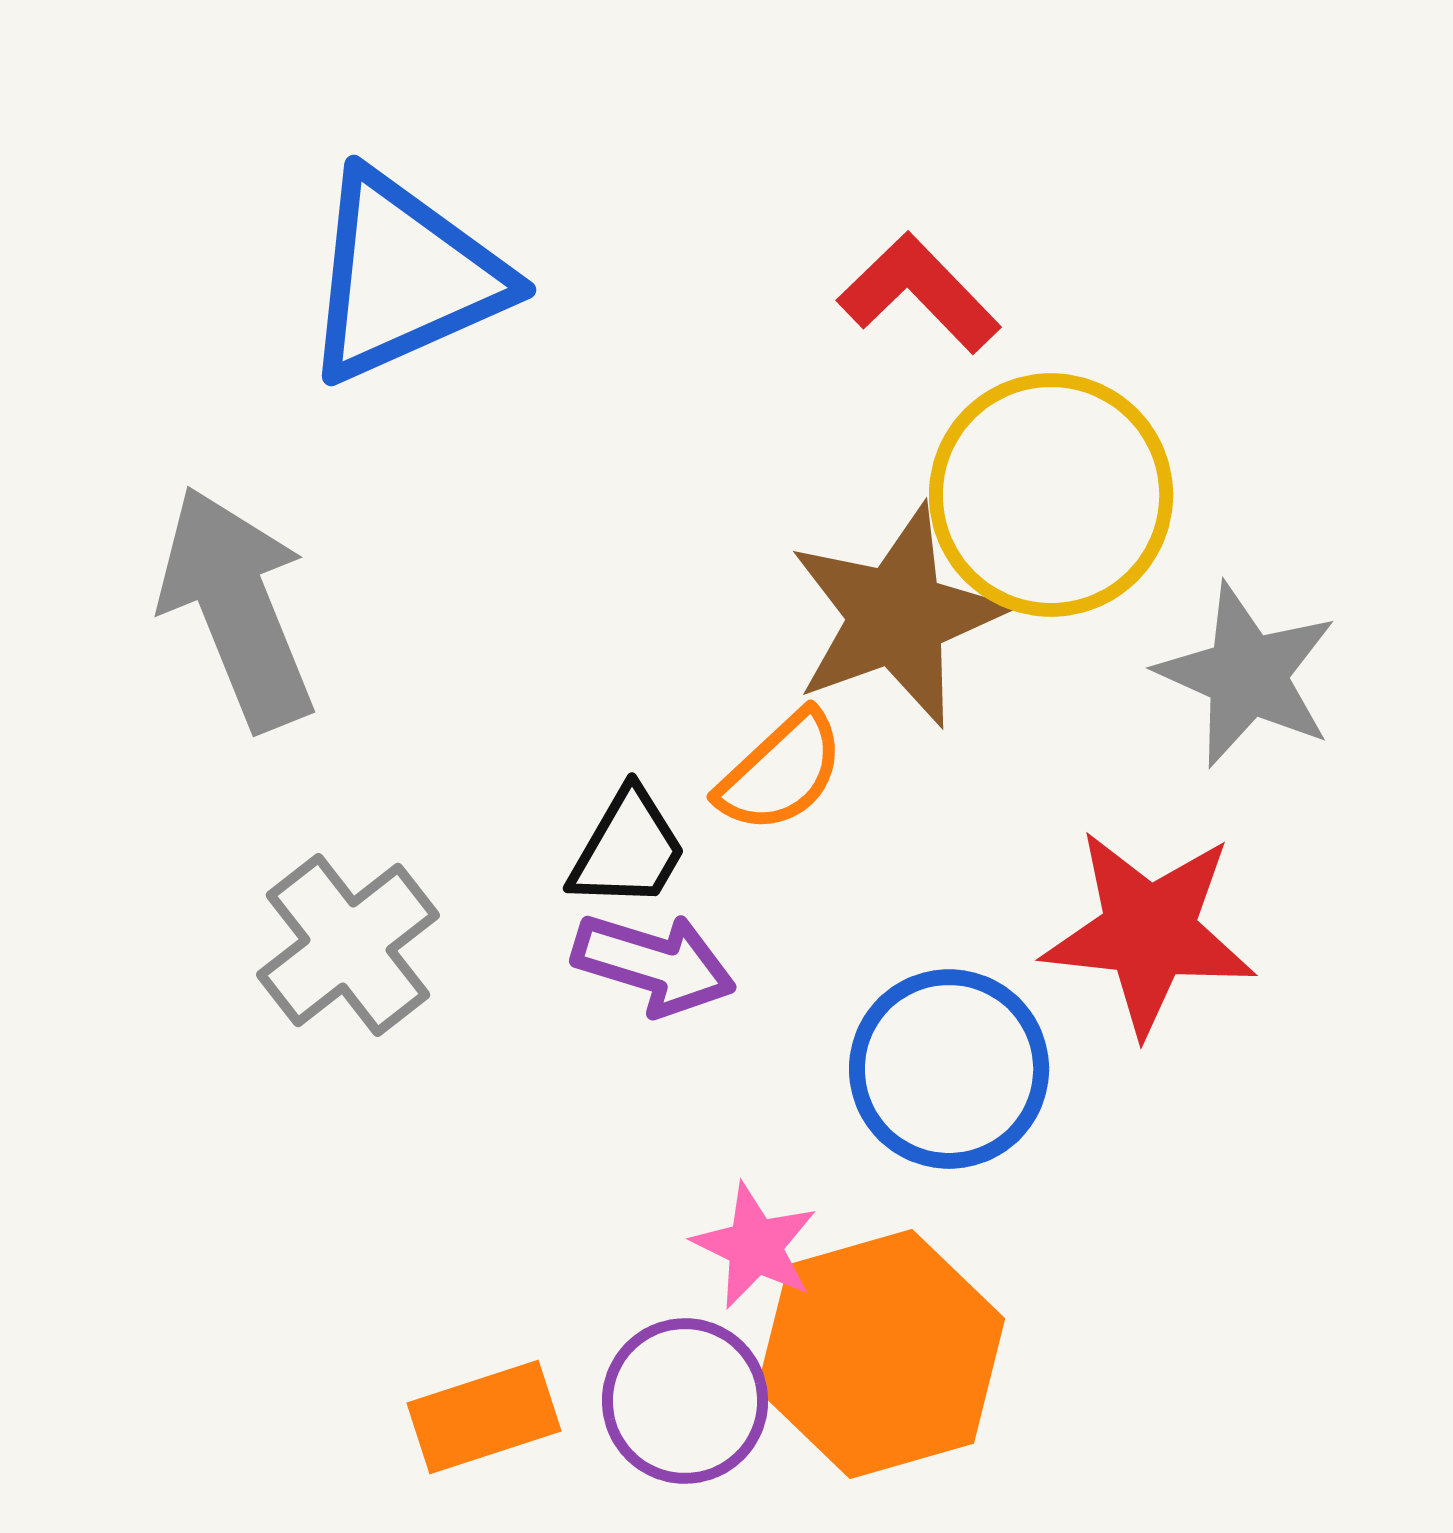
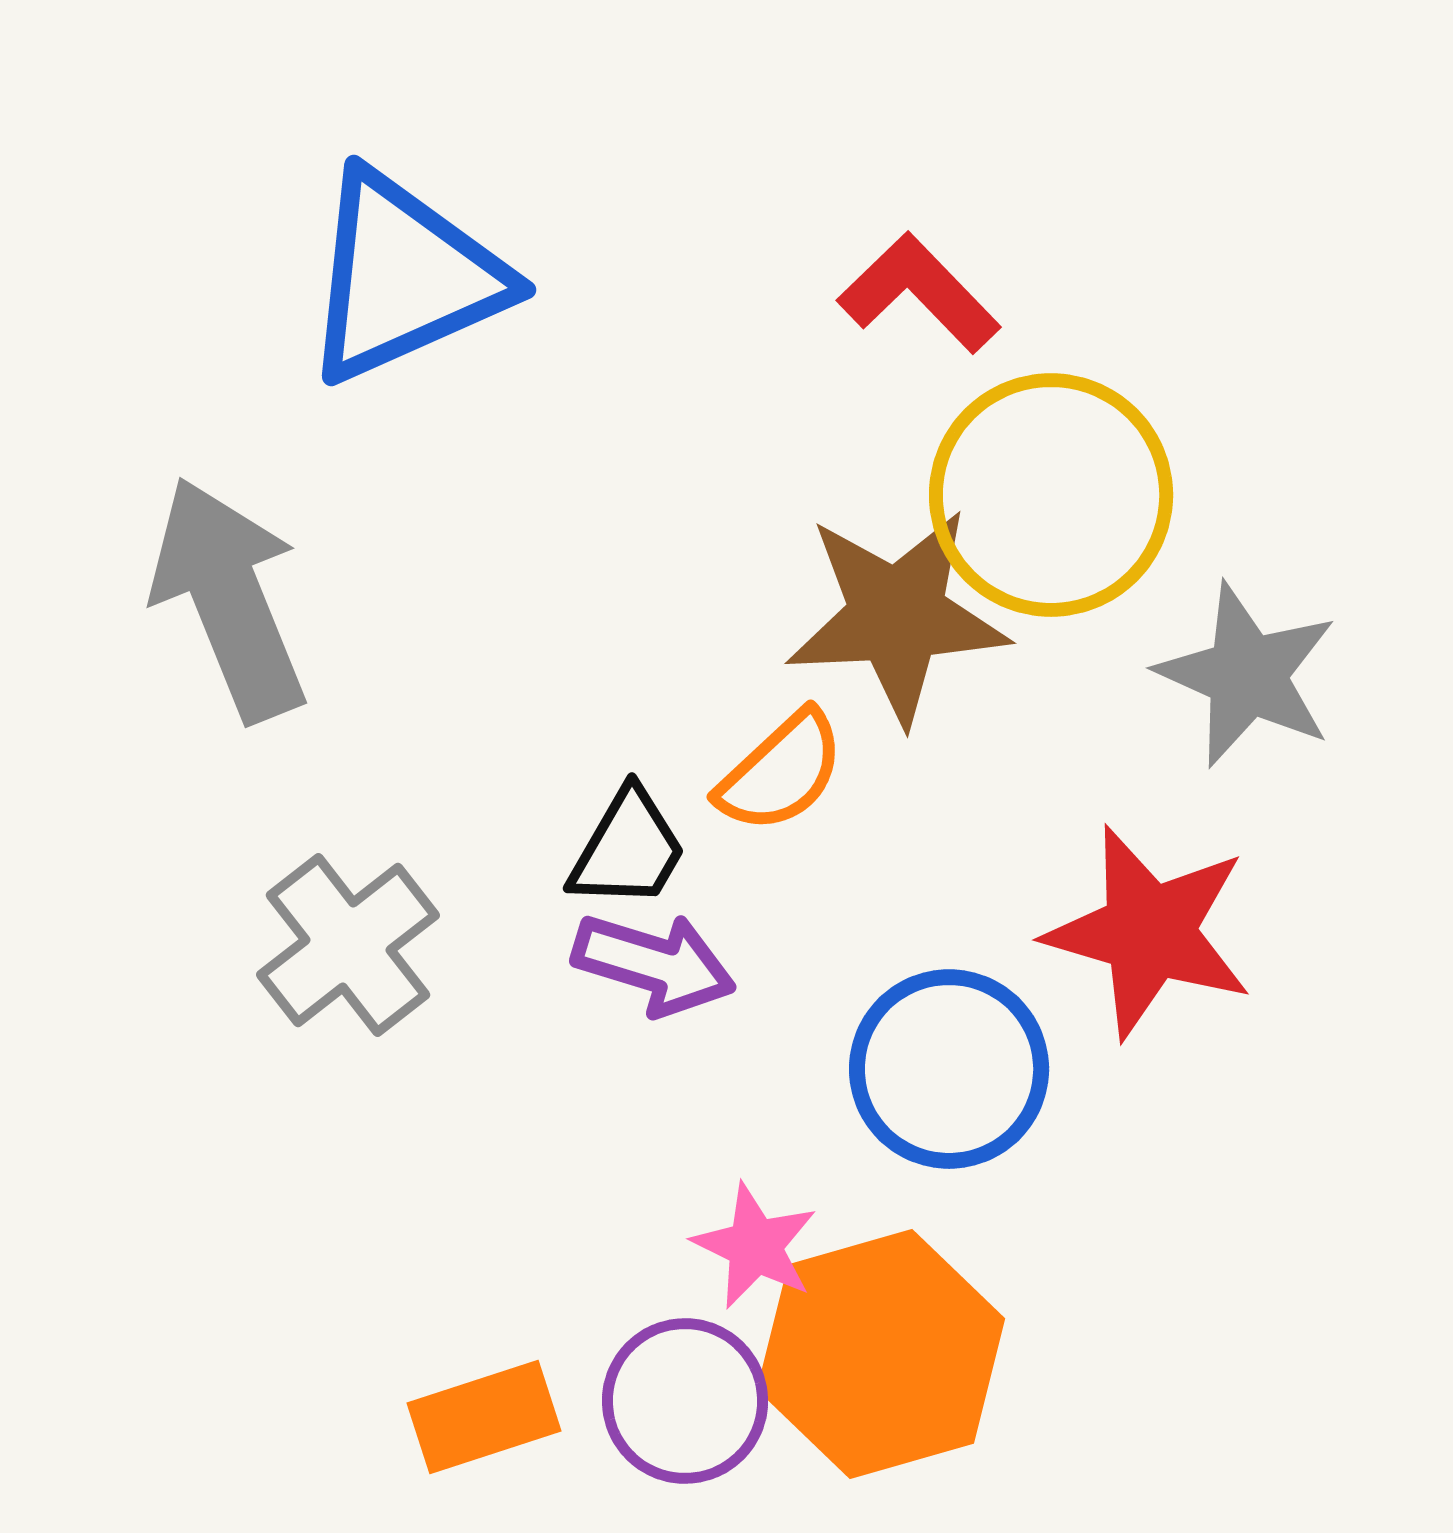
gray arrow: moved 8 px left, 9 px up
brown star: rotated 17 degrees clockwise
red star: rotated 10 degrees clockwise
